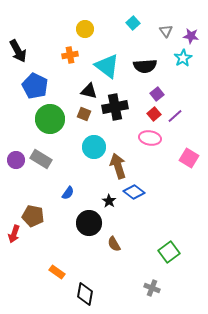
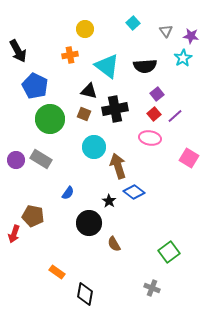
black cross: moved 2 px down
